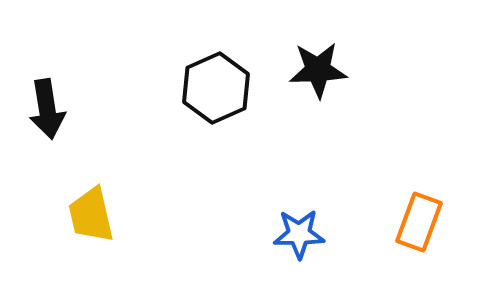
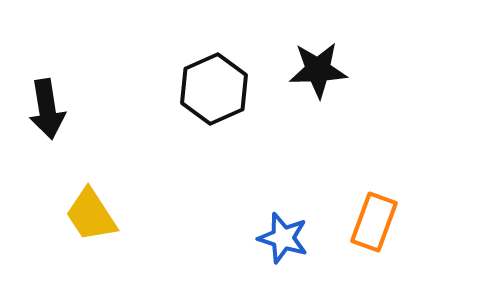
black hexagon: moved 2 px left, 1 px down
yellow trapezoid: rotated 20 degrees counterclockwise
orange rectangle: moved 45 px left
blue star: moved 16 px left, 4 px down; rotated 18 degrees clockwise
